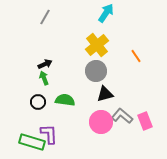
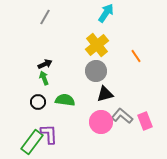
green rectangle: rotated 70 degrees counterclockwise
